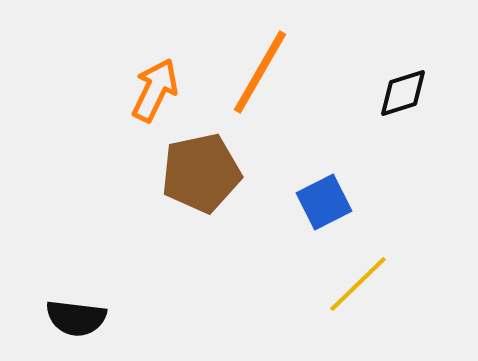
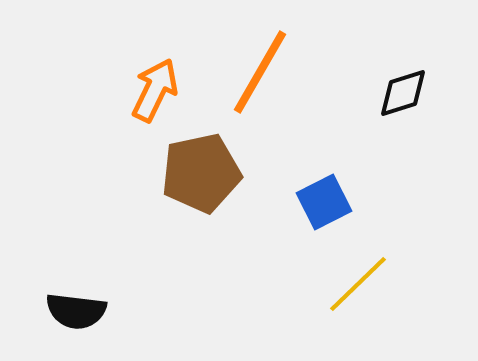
black semicircle: moved 7 px up
